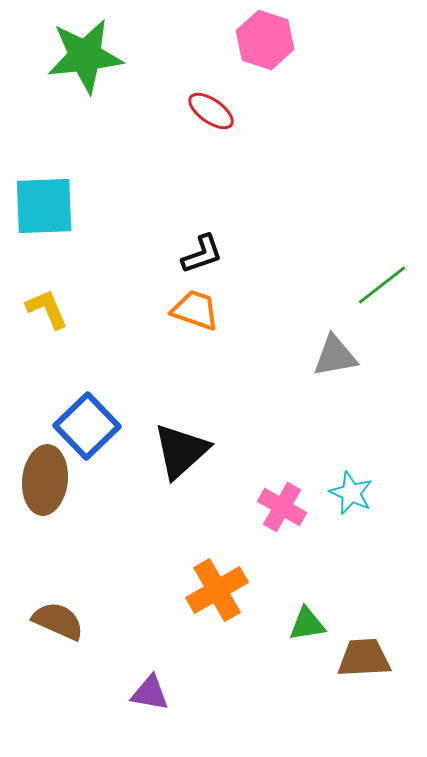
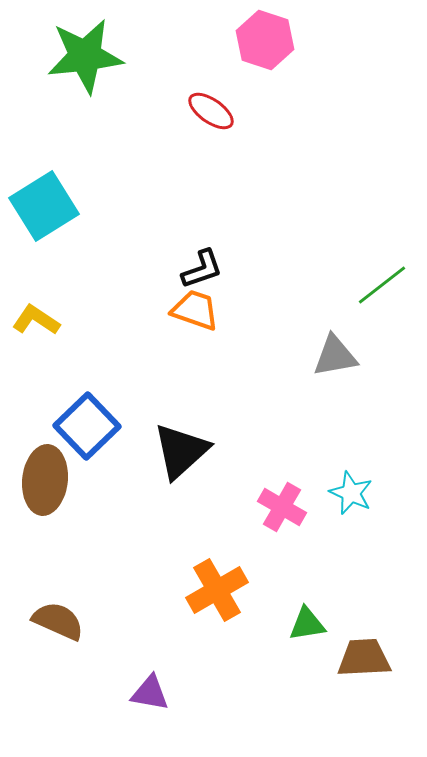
cyan square: rotated 30 degrees counterclockwise
black L-shape: moved 15 px down
yellow L-shape: moved 11 px left, 11 px down; rotated 33 degrees counterclockwise
